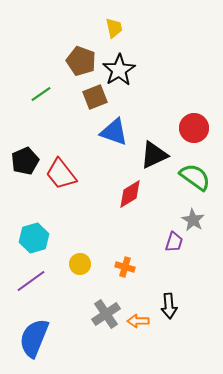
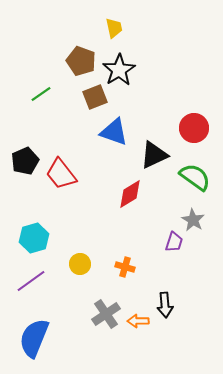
black arrow: moved 4 px left, 1 px up
